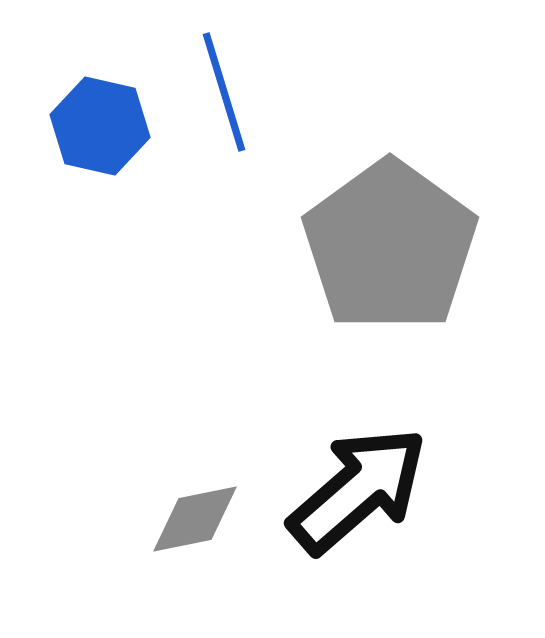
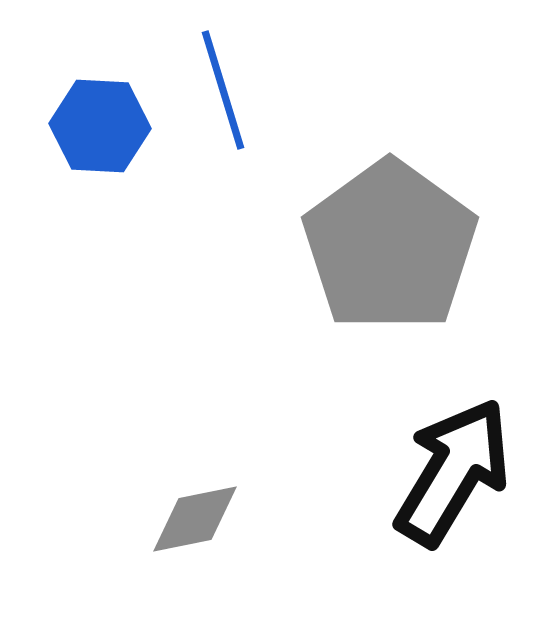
blue line: moved 1 px left, 2 px up
blue hexagon: rotated 10 degrees counterclockwise
black arrow: moved 95 px right, 18 px up; rotated 18 degrees counterclockwise
